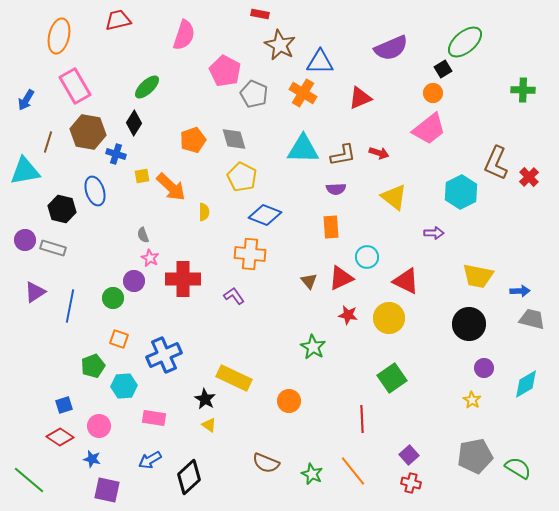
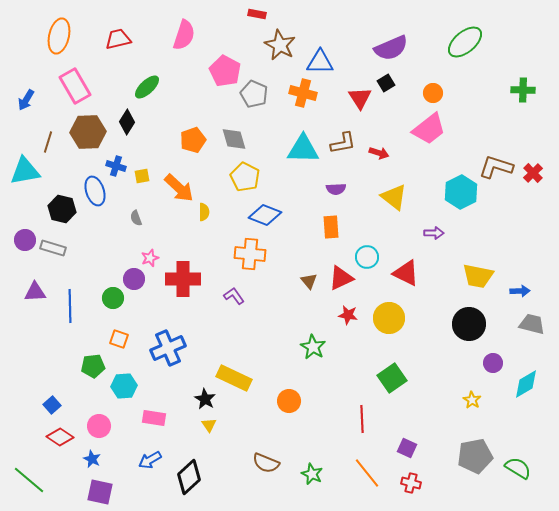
red rectangle at (260, 14): moved 3 px left
red trapezoid at (118, 20): moved 19 px down
black square at (443, 69): moved 57 px left, 14 px down
orange cross at (303, 93): rotated 16 degrees counterclockwise
red triangle at (360, 98): rotated 40 degrees counterclockwise
black diamond at (134, 123): moved 7 px left, 1 px up
brown hexagon at (88, 132): rotated 12 degrees counterclockwise
blue cross at (116, 154): moved 12 px down
brown L-shape at (343, 155): moved 12 px up
brown L-shape at (496, 163): moved 4 px down; rotated 84 degrees clockwise
yellow pentagon at (242, 177): moved 3 px right
red cross at (529, 177): moved 4 px right, 4 px up
orange arrow at (171, 187): moved 8 px right, 1 px down
gray semicircle at (143, 235): moved 7 px left, 17 px up
pink star at (150, 258): rotated 24 degrees clockwise
purple circle at (134, 281): moved 2 px up
red triangle at (406, 281): moved 8 px up
purple triangle at (35, 292): rotated 30 degrees clockwise
blue line at (70, 306): rotated 12 degrees counterclockwise
gray trapezoid at (532, 319): moved 5 px down
blue cross at (164, 355): moved 4 px right, 7 px up
green pentagon at (93, 366): rotated 15 degrees clockwise
purple circle at (484, 368): moved 9 px right, 5 px up
blue square at (64, 405): moved 12 px left; rotated 24 degrees counterclockwise
yellow triangle at (209, 425): rotated 21 degrees clockwise
purple square at (409, 455): moved 2 px left, 7 px up; rotated 24 degrees counterclockwise
blue star at (92, 459): rotated 12 degrees clockwise
orange line at (353, 471): moved 14 px right, 2 px down
purple square at (107, 490): moved 7 px left, 2 px down
